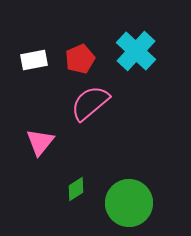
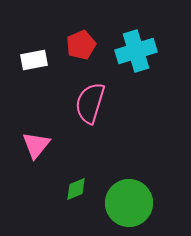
cyan cross: rotated 30 degrees clockwise
red pentagon: moved 1 px right, 14 px up
pink semicircle: rotated 33 degrees counterclockwise
pink triangle: moved 4 px left, 3 px down
green diamond: rotated 10 degrees clockwise
